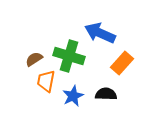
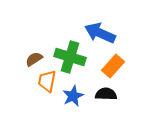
green cross: moved 1 px right, 1 px down
orange rectangle: moved 9 px left, 3 px down
orange trapezoid: moved 1 px right
